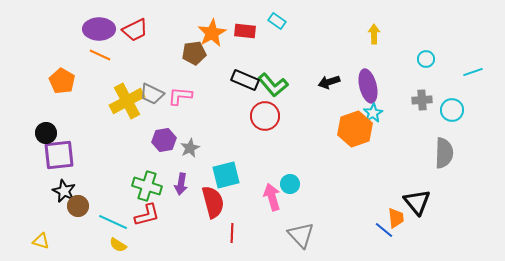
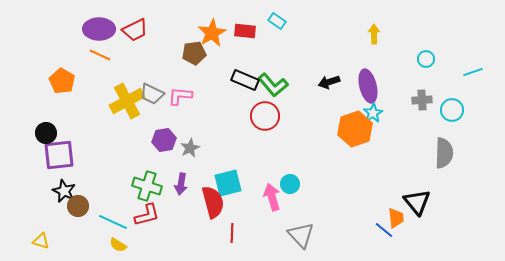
cyan square at (226, 175): moved 2 px right, 8 px down
